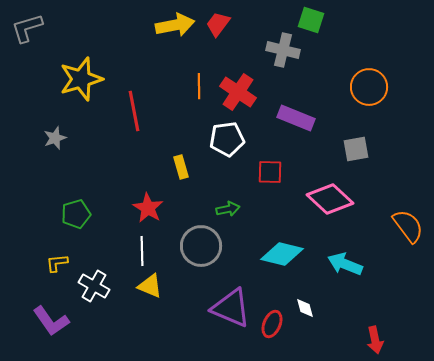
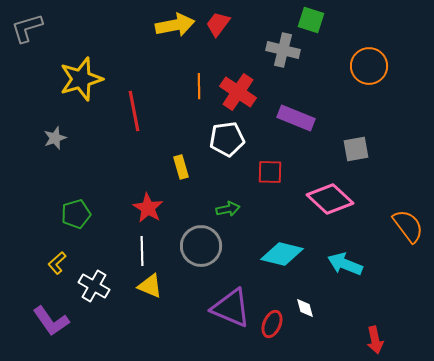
orange circle: moved 21 px up
yellow L-shape: rotated 35 degrees counterclockwise
